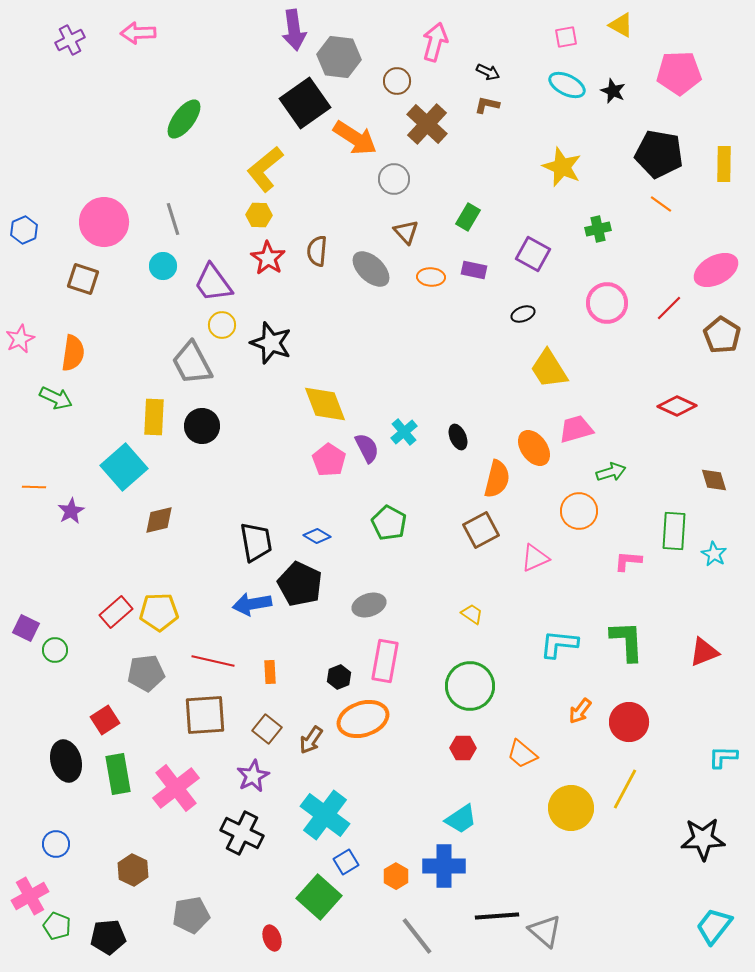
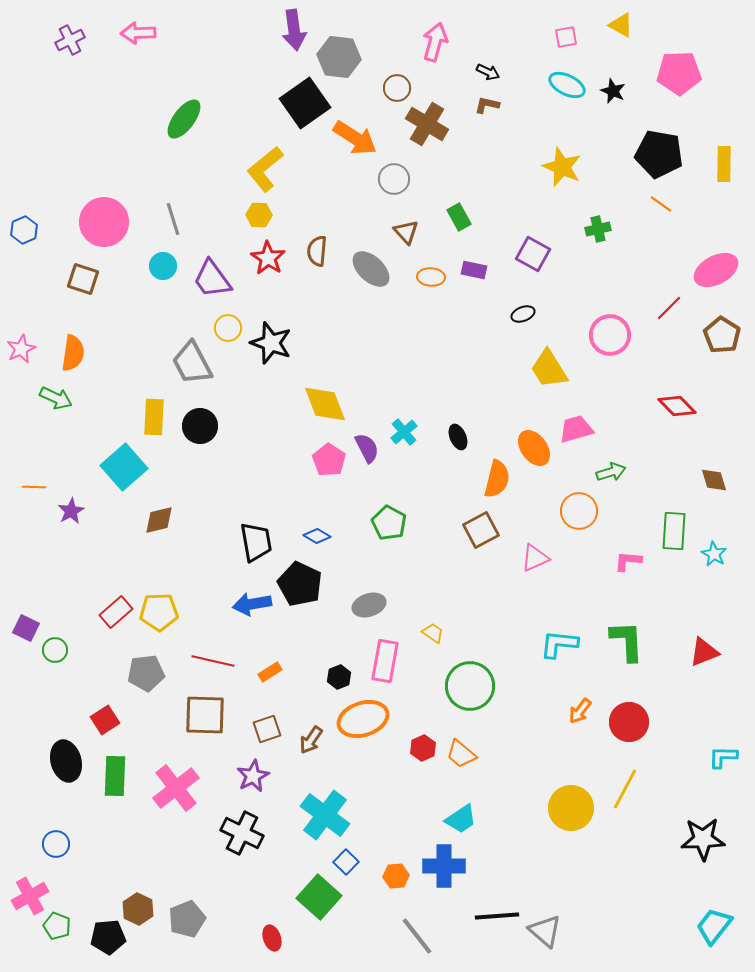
brown circle at (397, 81): moved 7 px down
brown cross at (427, 124): rotated 12 degrees counterclockwise
green rectangle at (468, 217): moved 9 px left; rotated 60 degrees counterclockwise
purple trapezoid at (213, 283): moved 1 px left, 4 px up
pink circle at (607, 303): moved 3 px right, 32 px down
yellow circle at (222, 325): moved 6 px right, 3 px down
pink star at (20, 339): moved 1 px right, 10 px down
red diamond at (677, 406): rotated 21 degrees clockwise
black circle at (202, 426): moved 2 px left
yellow trapezoid at (472, 614): moved 39 px left, 19 px down
orange rectangle at (270, 672): rotated 60 degrees clockwise
brown square at (205, 715): rotated 6 degrees clockwise
brown square at (267, 729): rotated 32 degrees clockwise
red hexagon at (463, 748): moved 40 px left; rotated 25 degrees counterclockwise
orange trapezoid at (522, 754): moved 61 px left
green rectangle at (118, 774): moved 3 px left, 2 px down; rotated 12 degrees clockwise
blue square at (346, 862): rotated 15 degrees counterclockwise
brown hexagon at (133, 870): moved 5 px right, 39 px down
orange hexagon at (396, 876): rotated 25 degrees clockwise
gray pentagon at (191, 915): moved 4 px left, 4 px down; rotated 12 degrees counterclockwise
